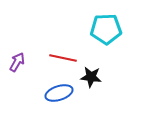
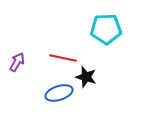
black star: moved 5 px left; rotated 10 degrees clockwise
